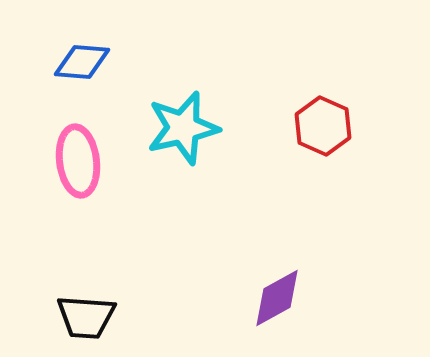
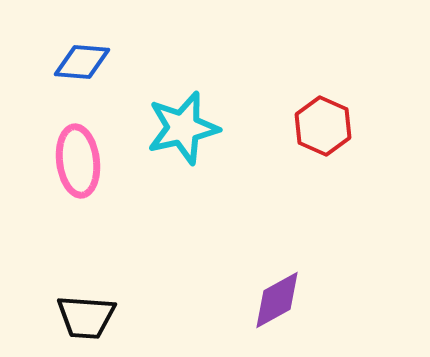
purple diamond: moved 2 px down
